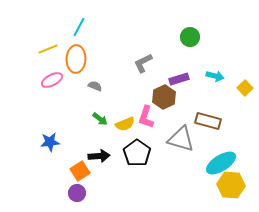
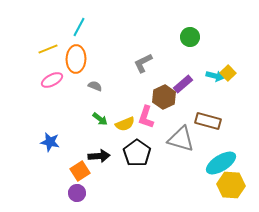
purple rectangle: moved 4 px right, 5 px down; rotated 24 degrees counterclockwise
yellow square: moved 17 px left, 15 px up
blue star: rotated 18 degrees clockwise
